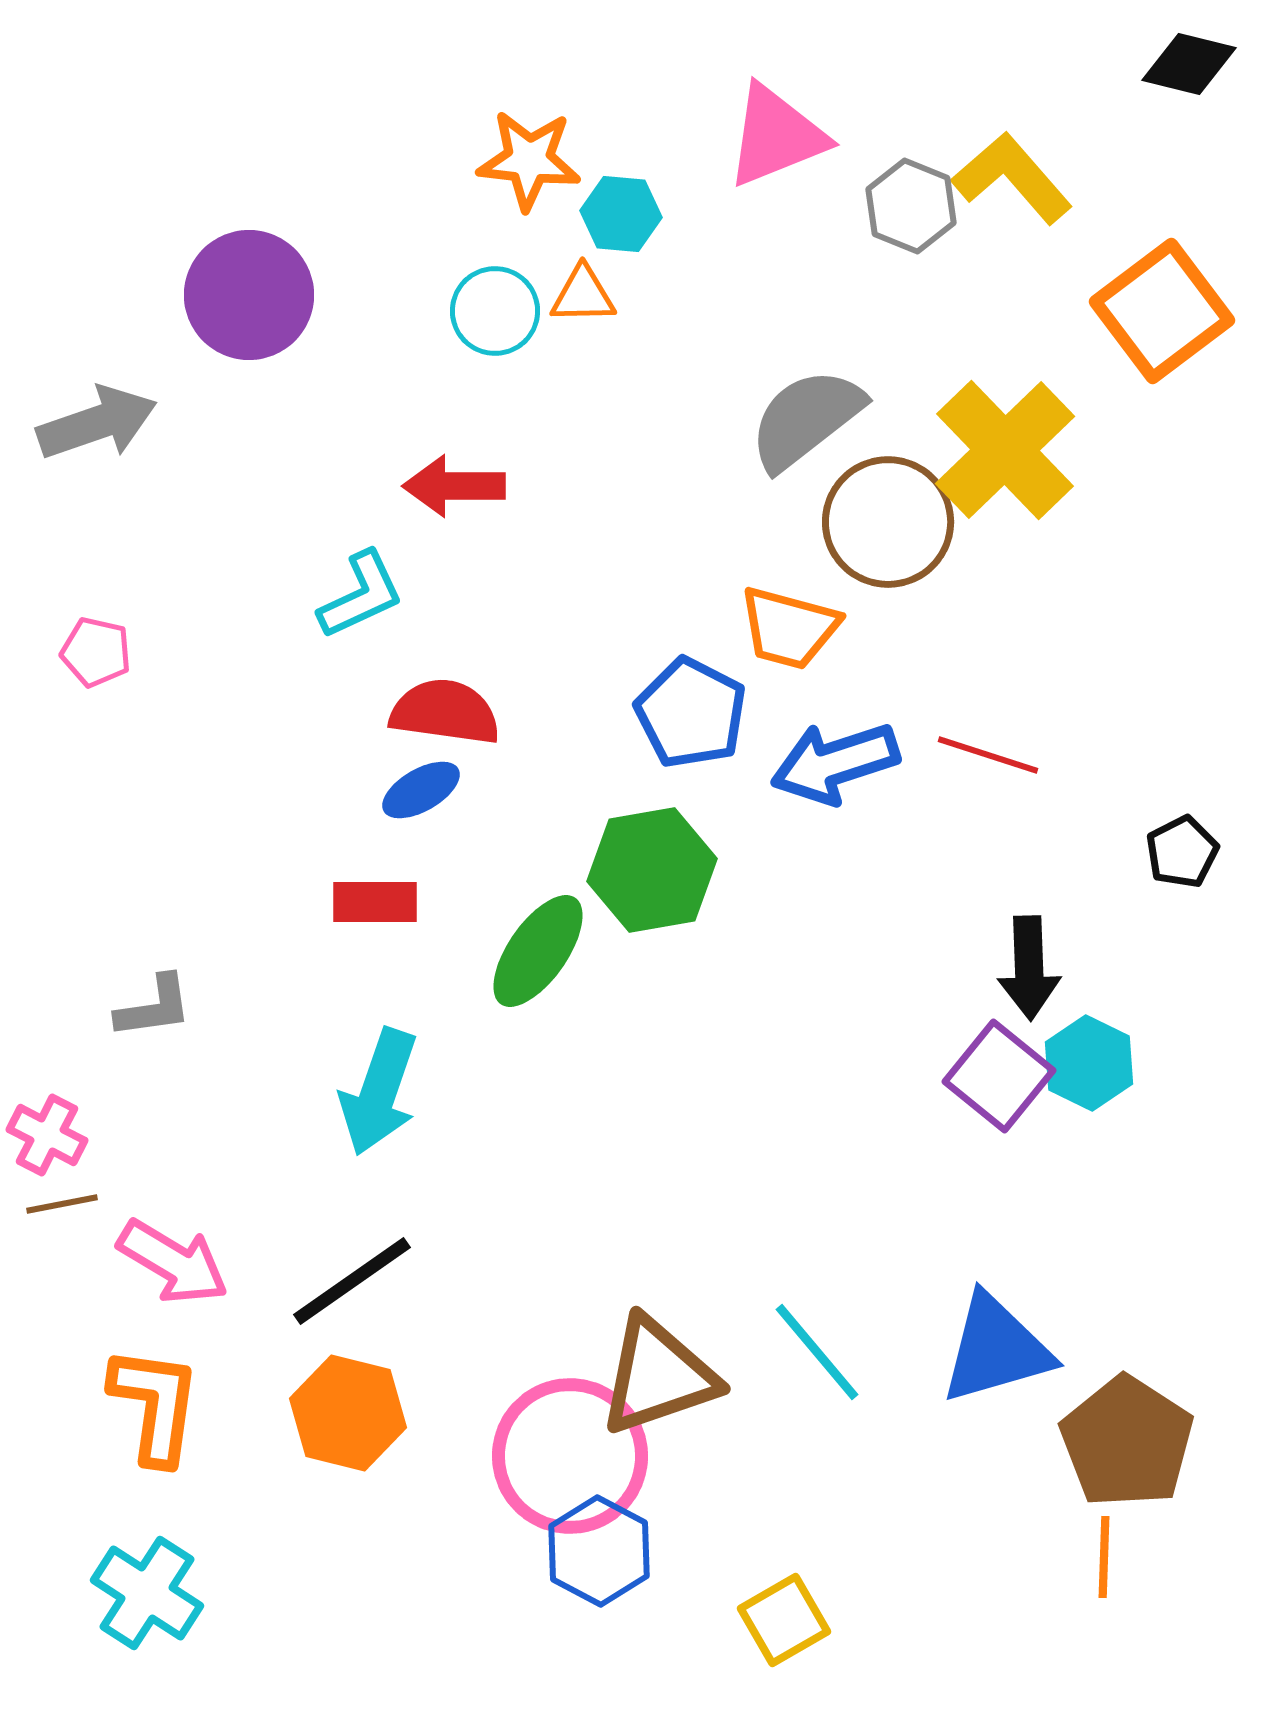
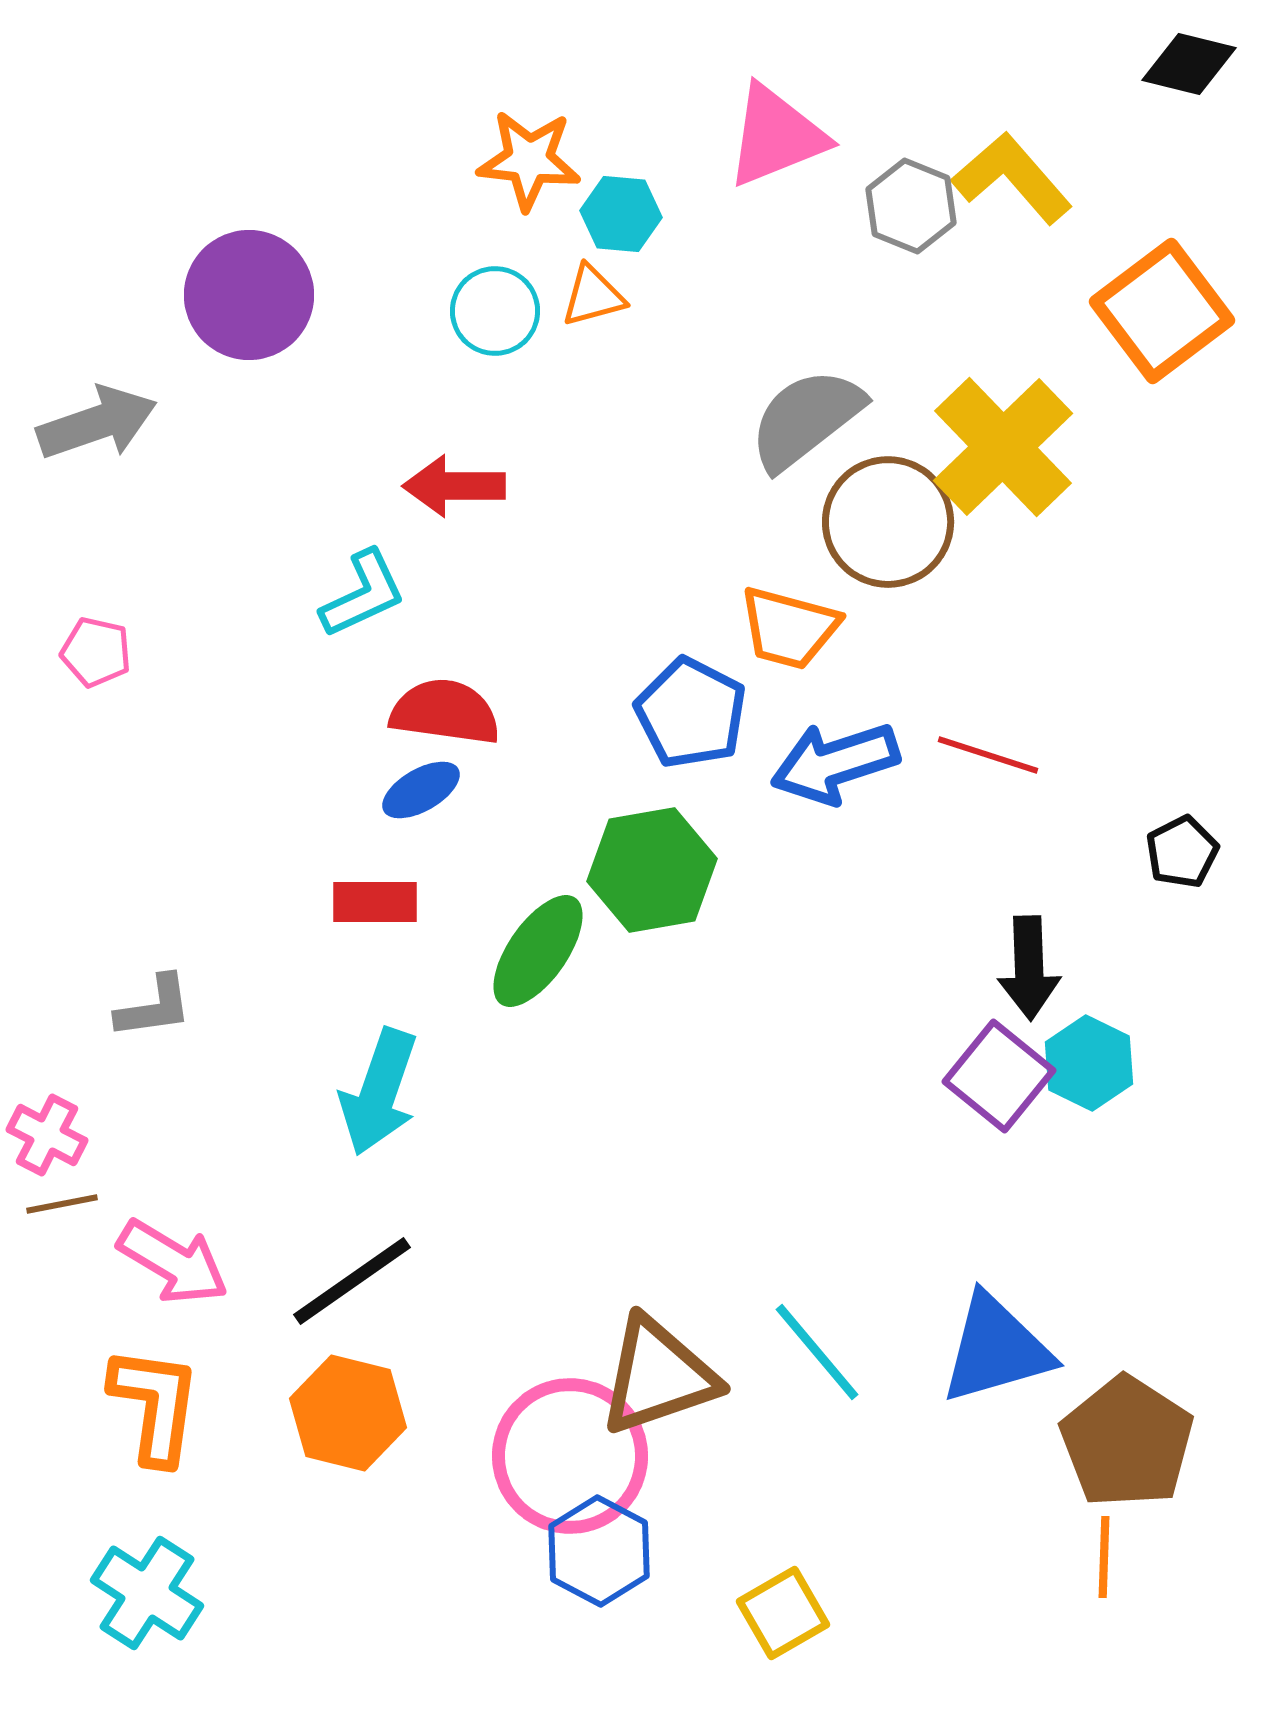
orange triangle at (583, 295): moved 10 px right, 1 px down; rotated 14 degrees counterclockwise
yellow cross at (1005, 450): moved 2 px left, 3 px up
cyan L-shape at (361, 595): moved 2 px right, 1 px up
yellow square at (784, 1620): moved 1 px left, 7 px up
